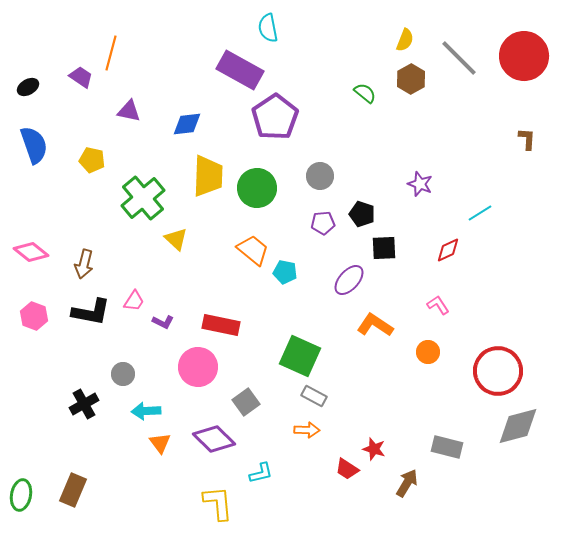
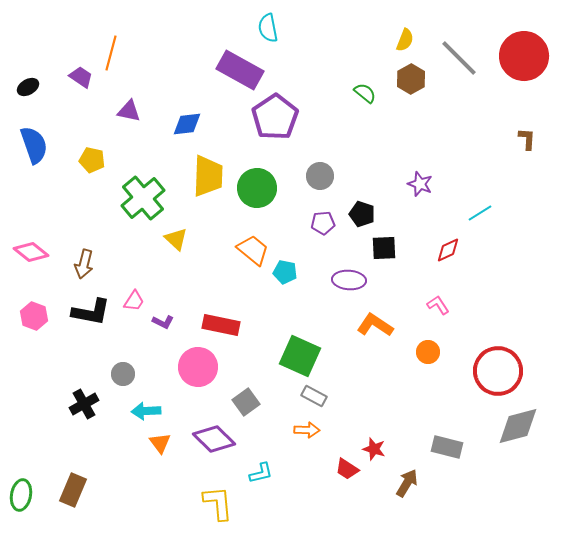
purple ellipse at (349, 280): rotated 52 degrees clockwise
